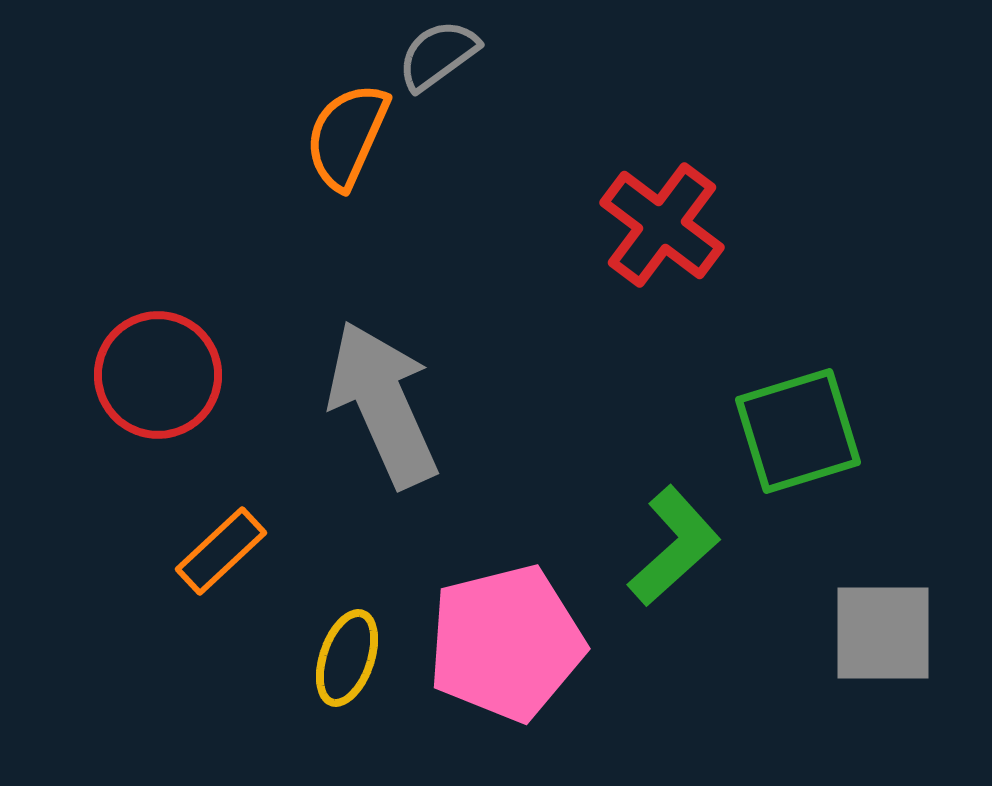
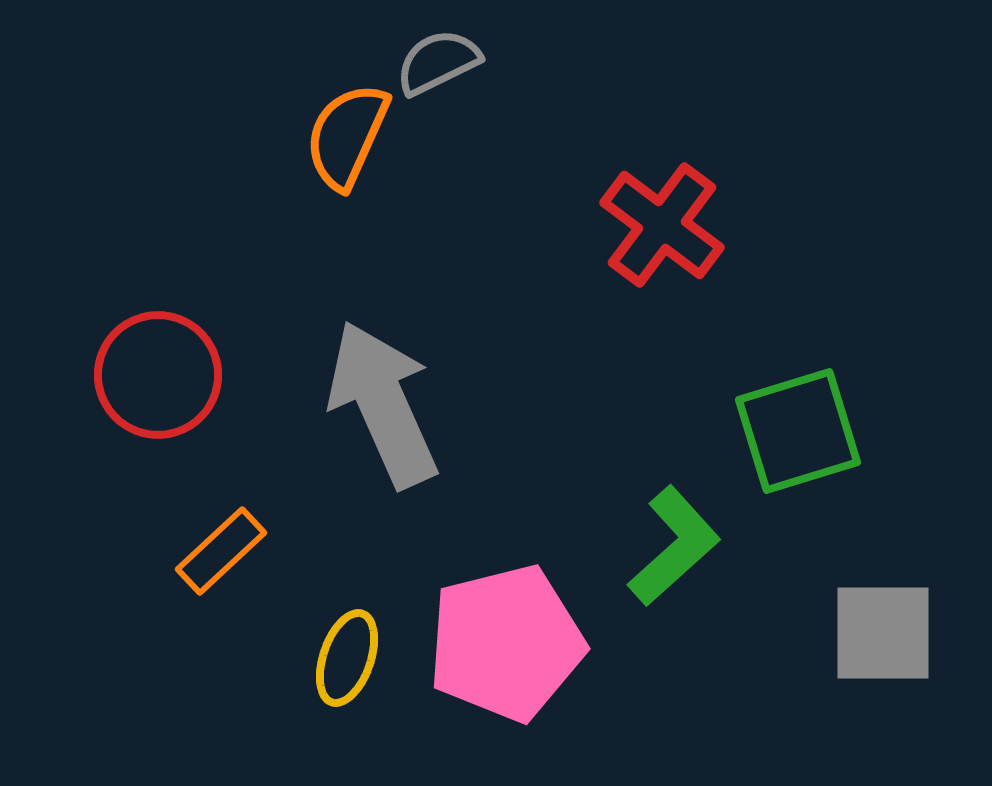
gray semicircle: moved 7 px down; rotated 10 degrees clockwise
